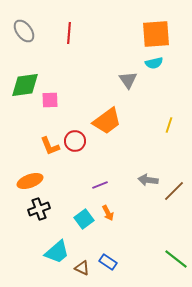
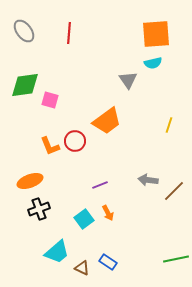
cyan semicircle: moved 1 px left
pink square: rotated 18 degrees clockwise
green line: rotated 50 degrees counterclockwise
